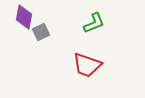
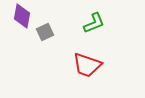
purple diamond: moved 2 px left, 1 px up
gray square: moved 4 px right
